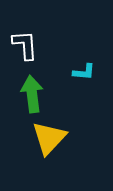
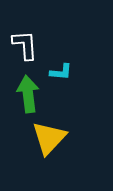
cyan L-shape: moved 23 px left
green arrow: moved 4 px left
